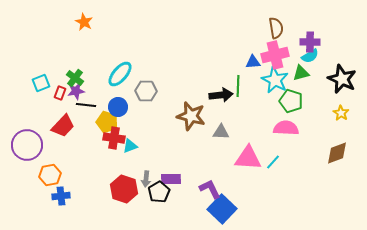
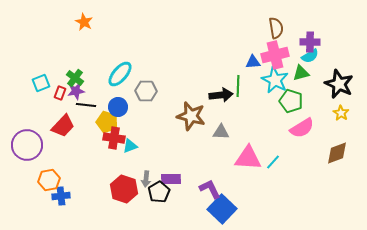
black star: moved 3 px left, 5 px down
pink semicircle: moved 16 px right; rotated 145 degrees clockwise
orange hexagon: moved 1 px left, 5 px down
